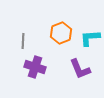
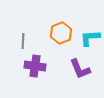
purple cross: moved 1 px up; rotated 10 degrees counterclockwise
